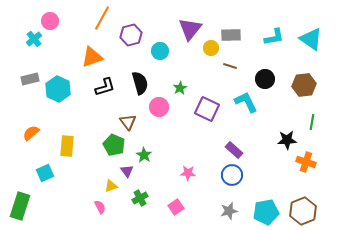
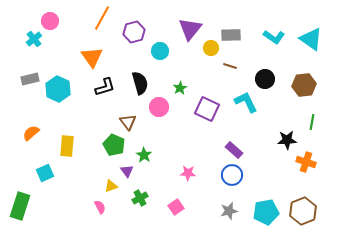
purple hexagon at (131, 35): moved 3 px right, 3 px up
cyan L-shape at (274, 37): rotated 45 degrees clockwise
orange triangle at (92, 57): rotated 45 degrees counterclockwise
